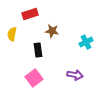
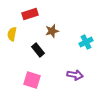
brown star: rotated 24 degrees counterclockwise
black rectangle: rotated 32 degrees counterclockwise
pink square: moved 2 px left, 2 px down; rotated 36 degrees counterclockwise
